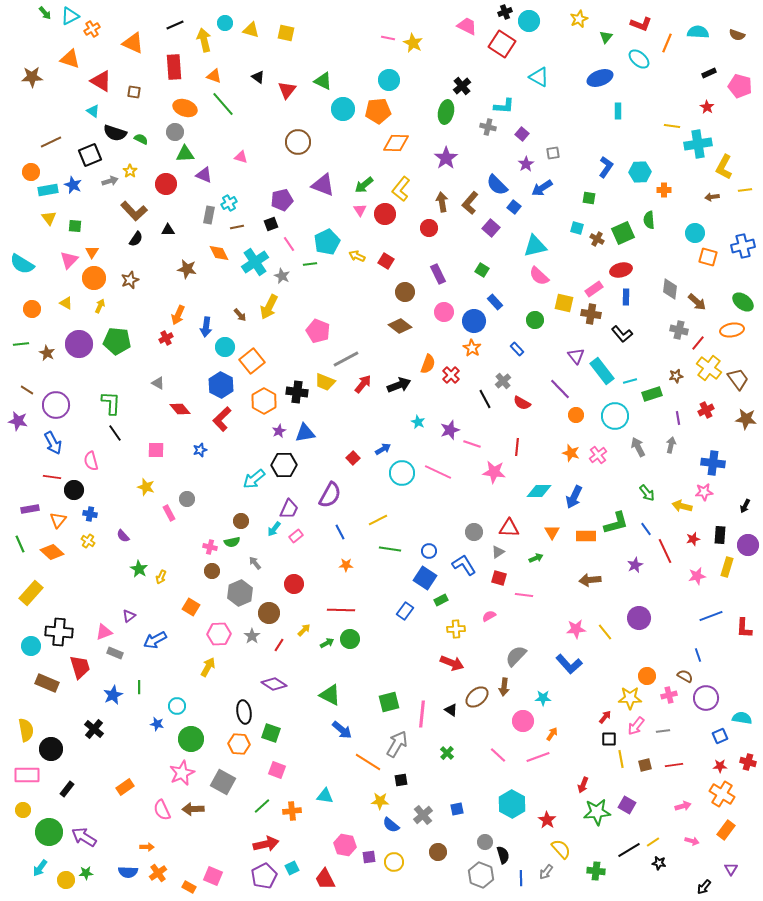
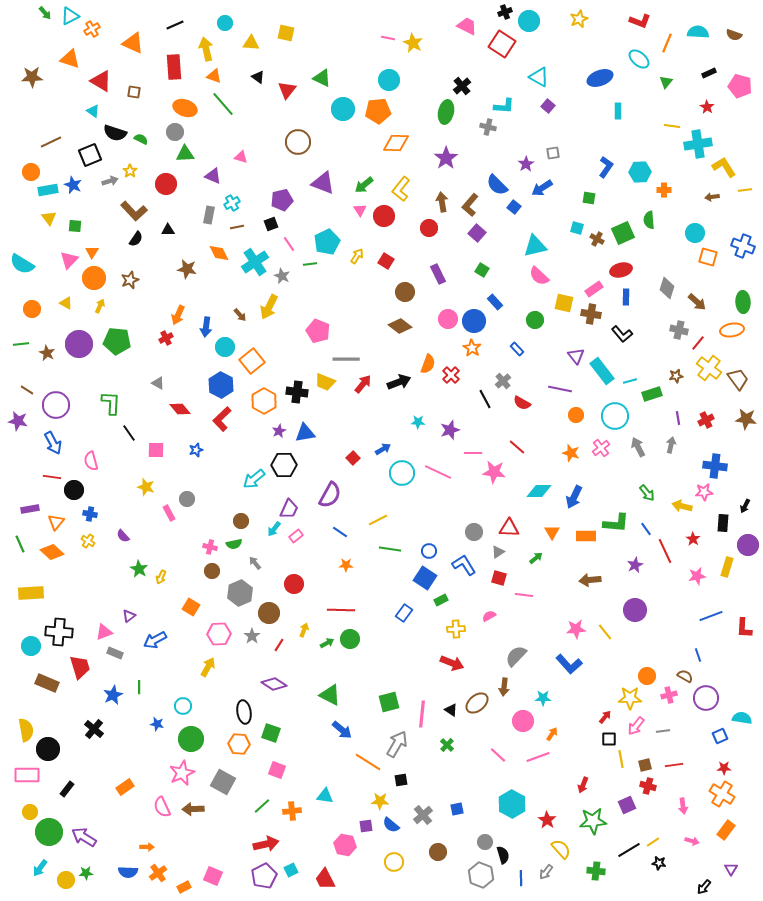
red L-shape at (641, 24): moved 1 px left, 3 px up
yellow triangle at (251, 30): moved 13 px down; rotated 12 degrees counterclockwise
brown semicircle at (737, 35): moved 3 px left
green triangle at (606, 37): moved 60 px right, 45 px down
yellow arrow at (204, 40): moved 2 px right, 9 px down
green triangle at (323, 81): moved 1 px left, 3 px up
purple square at (522, 134): moved 26 px right, 28 px up
yellow L-shape at (724, 167): rotated 120 degrees clockwise
purple triangle at (204, 175): moved 9 px right, 1 px down
purple triangle at (323, 185): moved 2 px up
cyan cross at (229, 203): moved 3 px right
brown L-shape at (470, 203): moved 2 px down
red circle at (385, 214): moved 1 px left, 2 px down
purple square at (491, 228): moved 14 px left, 5 px down
blue cross at (743, 246): rotated 35 degrees clockwise
yellow arrow at (357, 256): rotated 98 degrees clockwise
gray diamond at (670, 289): moved 3 px left, 1 px up; rotated 10 degrees clockwise
green ellipse at (743, 302): rotated 50 degrees clockwise
pink circle at (444, 312): moved 4 px right, 7 px down
gray line at (346, 359): rotated 28 degrees clockwise
black arrow at (399, 385): moved 3 px up
purple line at (560, 389): rotated 35 degrees counterclockwise
red cross at (706, 410): moved 10 px down
cyan star at (418, 422): rotated 24 degrees counterclockwise
black line at (115, 433): moved 14 px right
pink line at (472, 444): moved 1 px right, 9 px down; rotated 18 degrees counterclockwise
red line at (517, 447): rotated 54 degrees counterclockwise
blue star at (200, 450): moved 4 px left
pink cross at (598, 455): moved 3 px right, 7 px up
blue cross at (713, 463): moved 2 px right, 3 px down
orange triangle at (58, 520): moved 2 px left, 2 px down
green L-shape at (616, 523): rotated 20 degrees clockwise
blue line at (340, 532): rotated 28 degrees counterclockwise
black rectangle at (720, 535): moved 3 px right, 12 px up
red star at (693, 539): rotated 24 degrees counterclockwise
green semicircle at (232, 542): moved 2 px right, 2 px down
green arrow at (536, 558): rotated 16 degrees counterclockwise
yellow rectangle at (31, 593): rotated 45 degrees clockwise
blue rectangle at (405, 611): moved 1 px left, 2 px down
purple circle at (639, 618): moved 4 px left, 8 px up
yellow arrow at (304, 630): rotated 24 degrees counterclockwise
brown ellipse at (477, 697): moved 6 px down
cyan circle at (177, 706): moved 6 px right
black circle at (51, 749): moved 3 px left
green cross at (447, 753): moved 8 px up
red cross at (748, 762): moved 100 px left, 24 px down
red star at (720, 766): moved 4 px right, 2 px down
purple square at (627, 805): rotated 36 degrees clockwise
pink arrow at (683, 806): rotated 98 degrees clockwise
yellow circle at (23, 810): moved 7 px right, 2 px down
pink semicircle at (162, 810): moved 3 px up
green star at (597, 812): moved 4 px left, 9 px down
purple square at (369, 857): moved 3 px left, 31 px up
cyan square at (292, 868): moved 1 px left, 2 px down
orange rectangle at (189, 887): moved 5 px left; rotated 56 degrees counterclockwise
